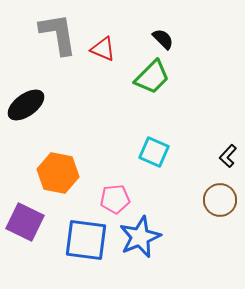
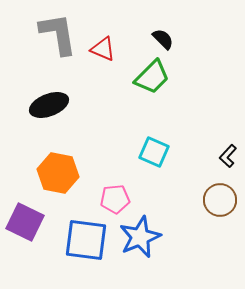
black ellipse: moved 23 px right; rotated 15 degrees clockwise
